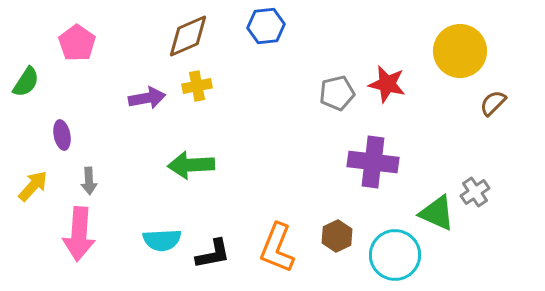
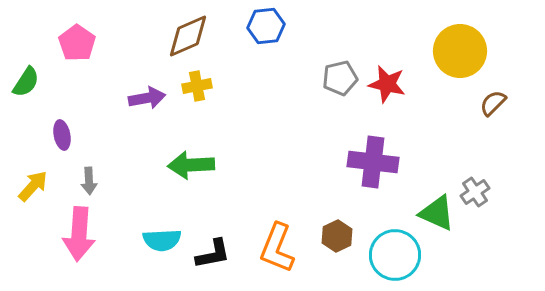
gray pentagon: moved 3 px right, 15 px up
